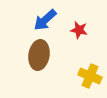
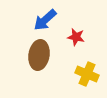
red star: moved 3 px left, 7 px down
yellow cross: moved 3 px left, 2 px up
